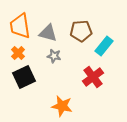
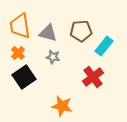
gray star: moved 1 px left, 1 px down
black square: rotated 10 degrees counterclockwise
